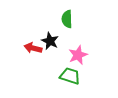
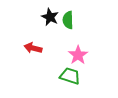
green semicircle: moved 1 px right, 1 px down
black star: moved 24 px up
pink star: rotated 12 degrees counterclockwise
